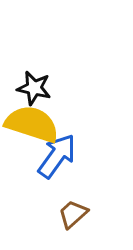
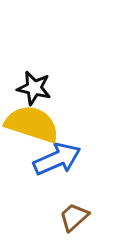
blue arrow: moved 3 px down; rotated 30 degrees clockwise
brown trapezoid: moved 1 px right, 3 px down
